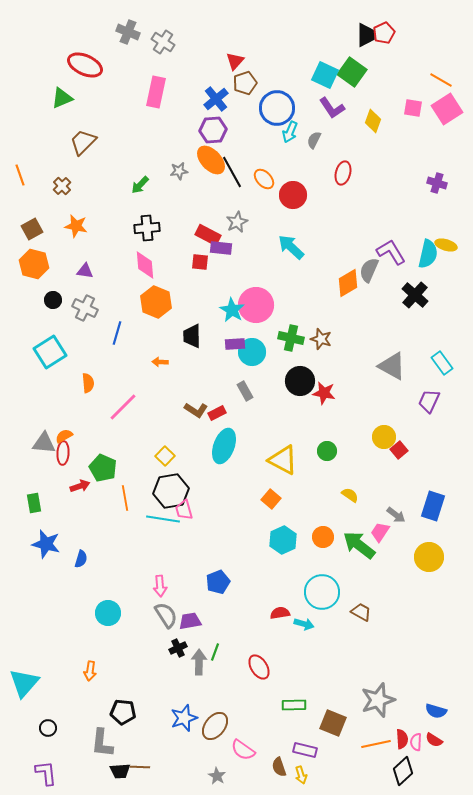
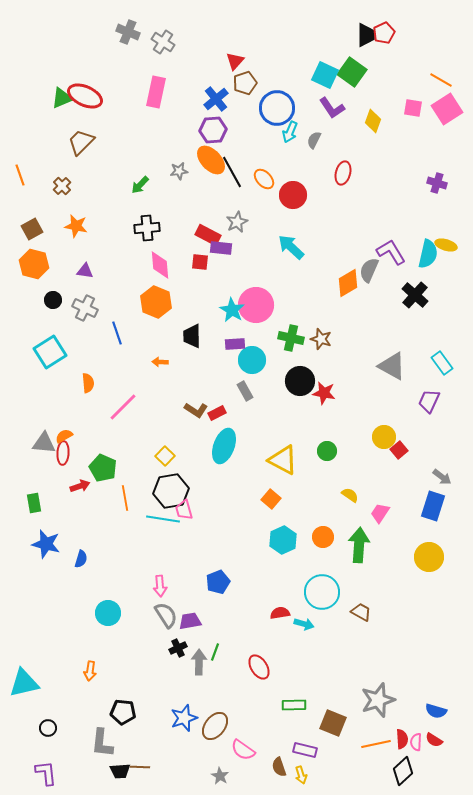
red ellipse at (85, 65): moved 31 px down
brown trapezoid at (83, 142): moved 2 px left
pink diamond at (145, 265): moved 15 px right
blue line at (117, 333): rotated 35 degrees counterclockwise
cyan circle at (252, 352): moved 8 px down
gray arrow at (396, 515): moved 46 px right, 38 px up
pink trapezoid at (380, 532): moved 19 px up
green arrow at (359, 545): rotated 56 degrees clockwise
cyan triangle at (24, 683): rotated 36 degrees clockwise
gray star at (217, 776): moved 3 px right
